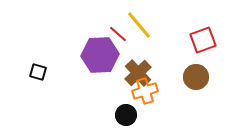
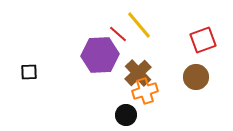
black square: moved 9 px left; rotated 18 degrees counterclockwise
